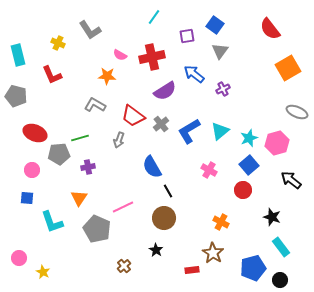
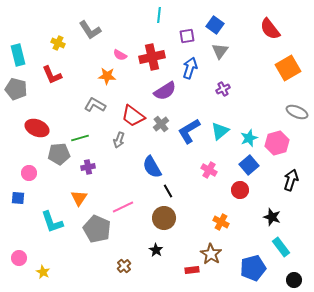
cyan line at (154, 17): moved 5 px right, 2 px up; rotated 28 degrees counterclockwise
blue arrow at (194, 74): moved 4 px left, 6 px up; rotated 70 degrees clockwise
gray pentagon at (16, 96): moved 7 px up
red ellipse at (35, 133): moved 2 px right, 5 px up
pink circle at (32, 170): moved 3 px left, 3 px down
black arrow at (291, 180): rotated 70 degrees clockwise
red circle at (243, 190): moved 3 px left
blue square at (27, 198): moved 9 px left
brown star at (213, 253): moved 2 px left, 1 px down
black circle at (280, 280): moved 14 px right
